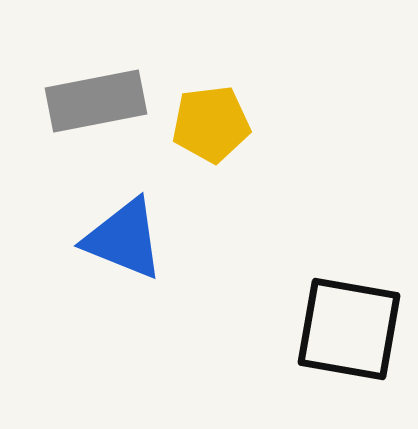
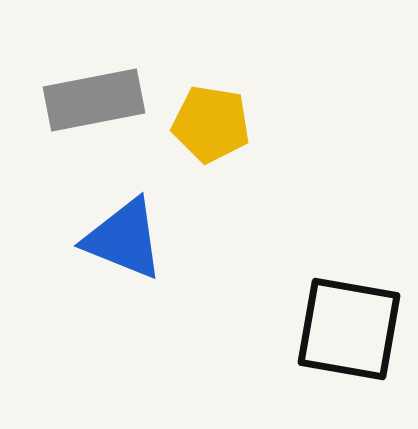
gray rectangle: moved 2 px left, 1 px up
yellow pentagon: rotated 16 degrees clockwise
